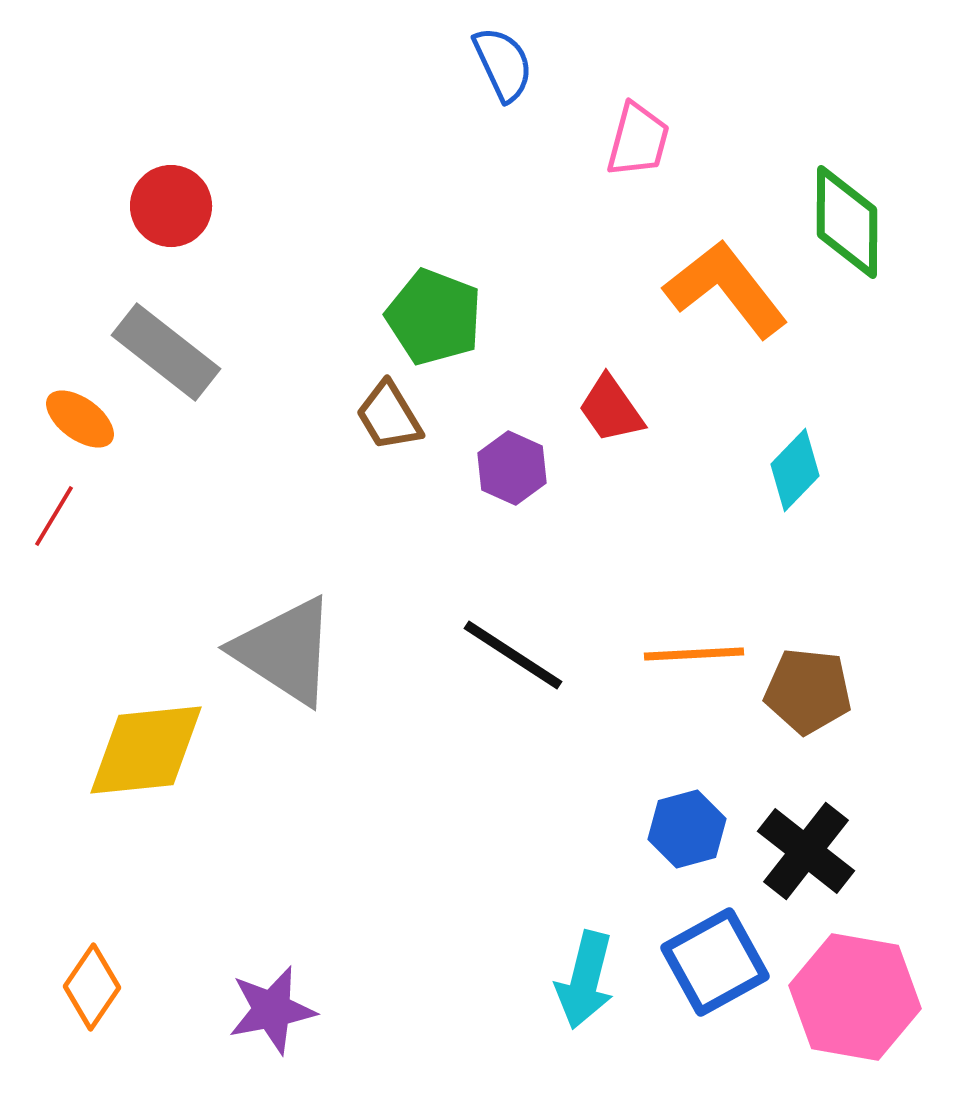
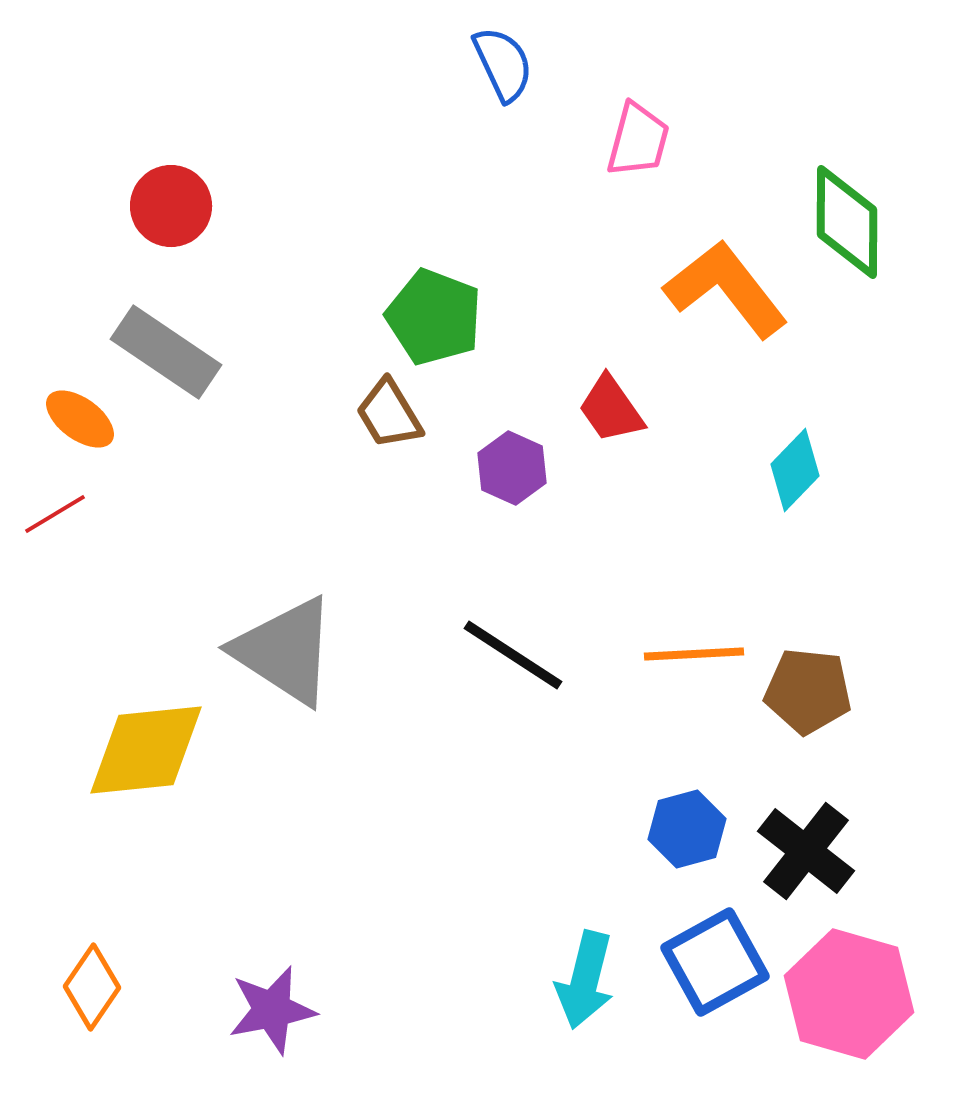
gray rectangle: rotated 4 degrees counterclockwise
brown trapezoid: moved 2 px up
red line: moved 1 px right, 2 px up; rotated 28 degrees clockwise
pink hexagon: moved 6 px left, 3 px up; rotated 6 degrees clockwise
